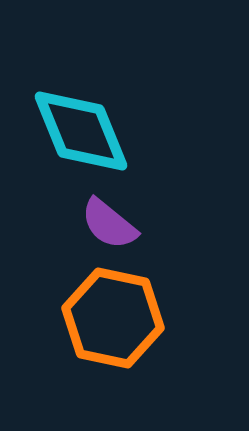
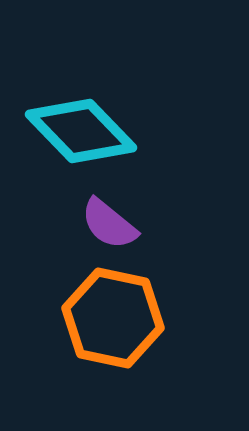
cyan diamond: rotated 22 degrees counterclockwise
